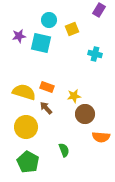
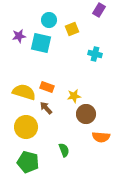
brown circle: moved 1 px right
green pentagon: rotated 15 degrees counterclockwise
